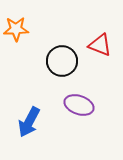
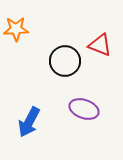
black circle: moved 3 px right
purple ellipse: moved 5 px right, 4 px down
